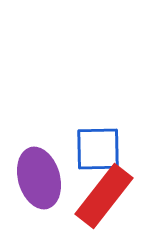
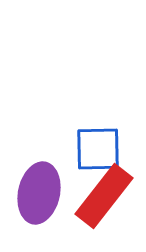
purple ellipse: moved 15 px down; rotated 28 degrees clockwise
